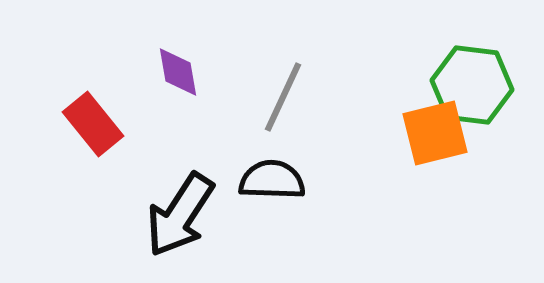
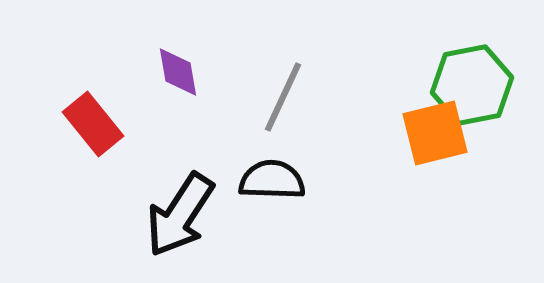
green hexagon: rotated 18 degrees counterclockwise
